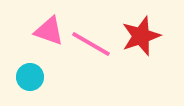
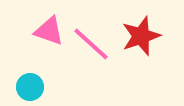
pink line: rotated 12 degrees clockwise
cyan circle: moved 10 px down
